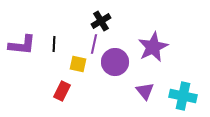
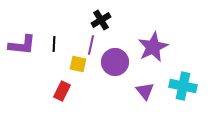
black cross: moved 1 px up
purple line: moved 3 px left, 1 px down
cyan cross: moved 10 px up
